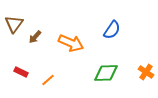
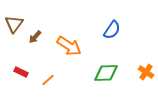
orange arrow: moved 2 px left, 3 px down; rotated 10 degrees clockwise
